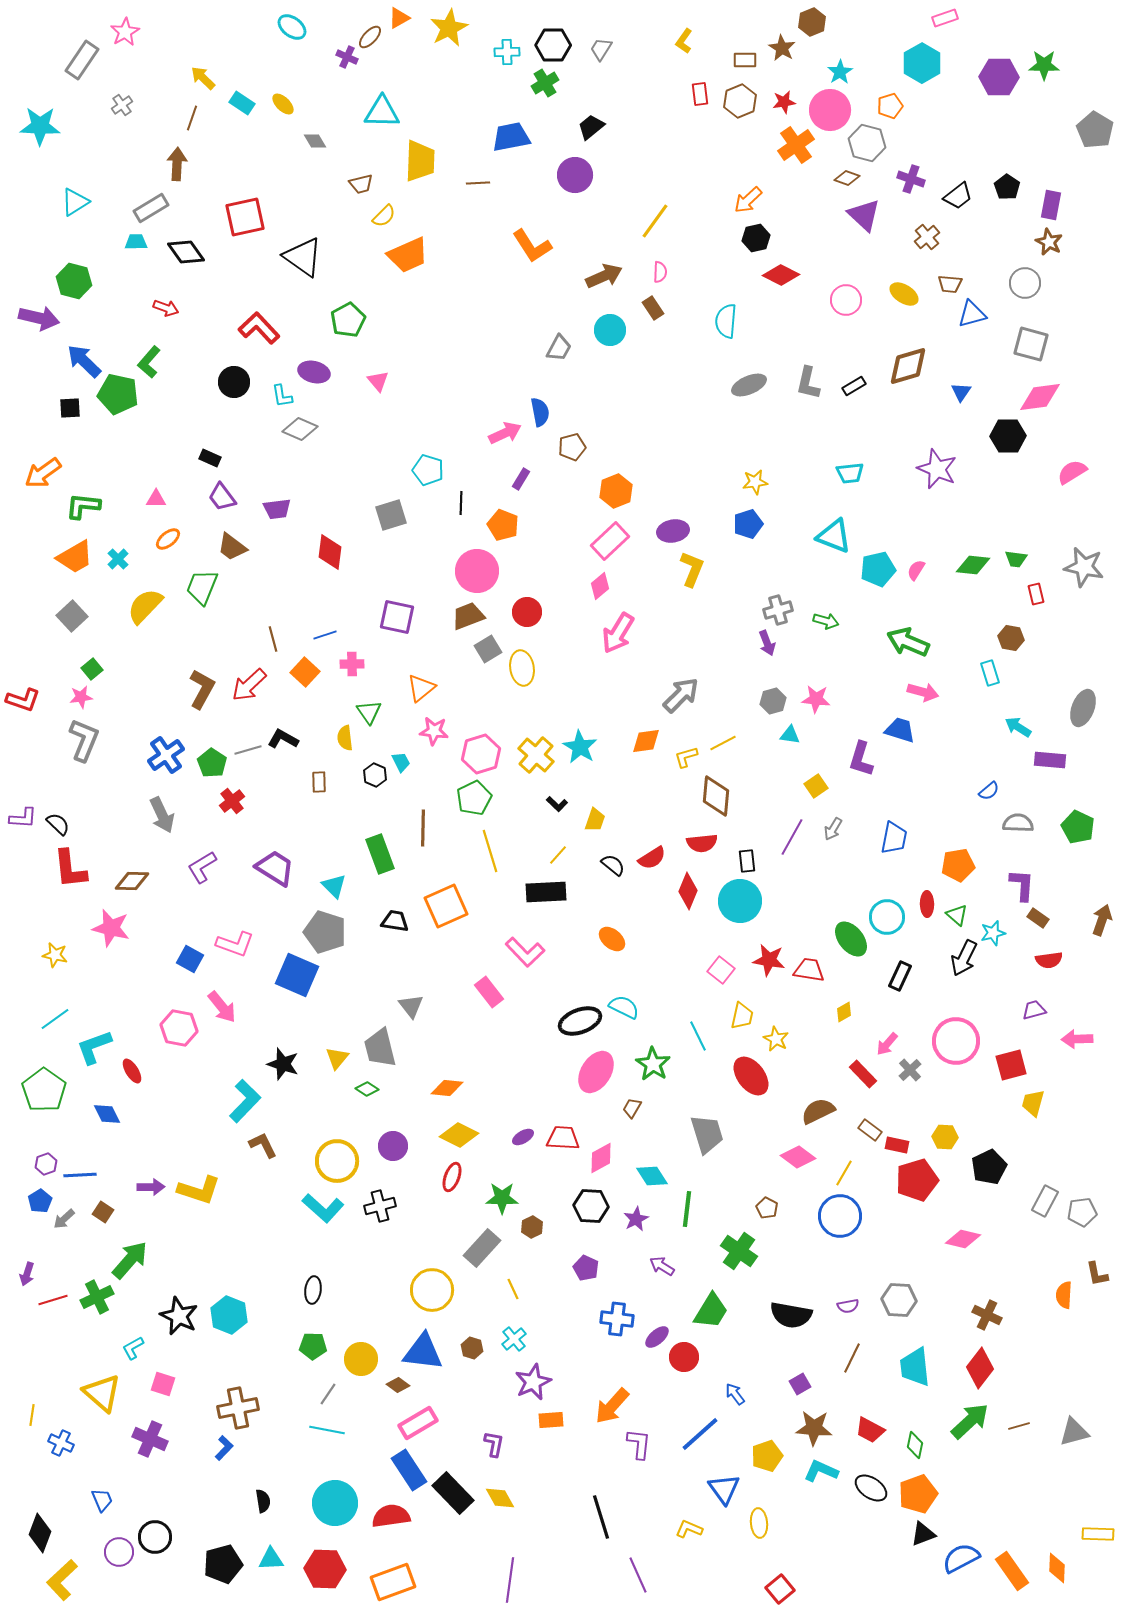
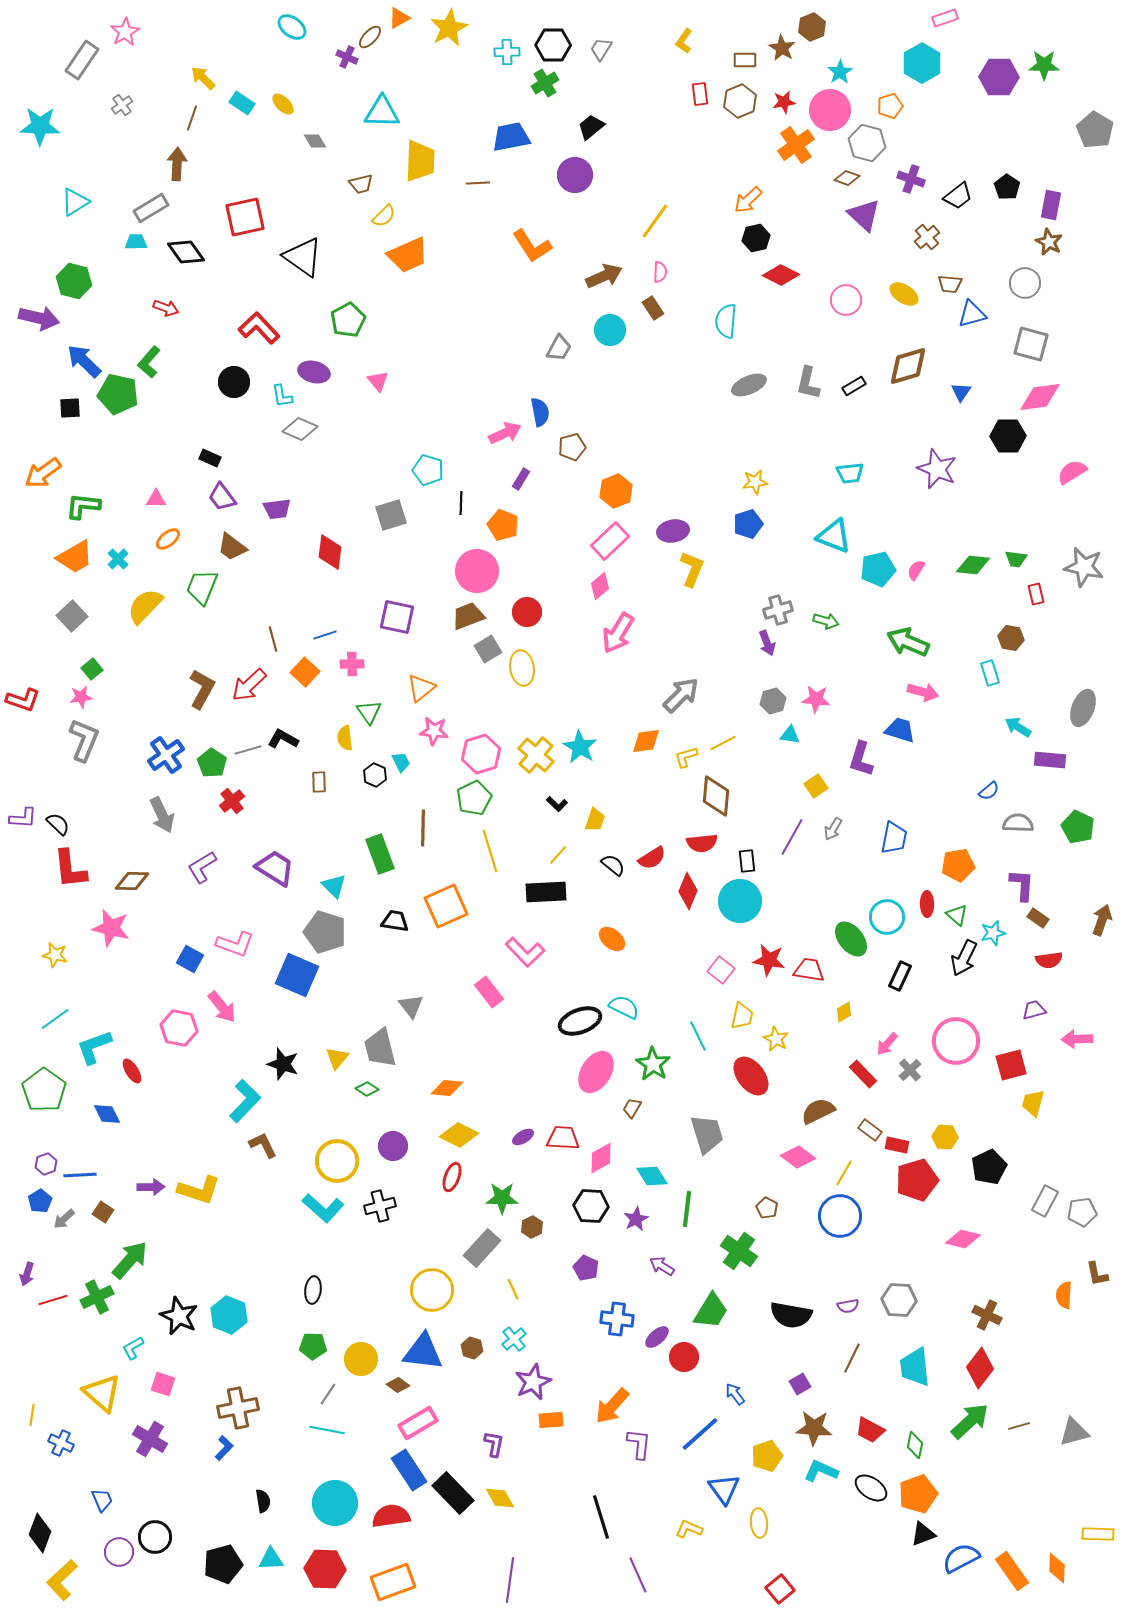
brown hexagon at (812, 22): moved 5 px down
purple cross at (150, 1439): rotated 8 degrees clockwise
